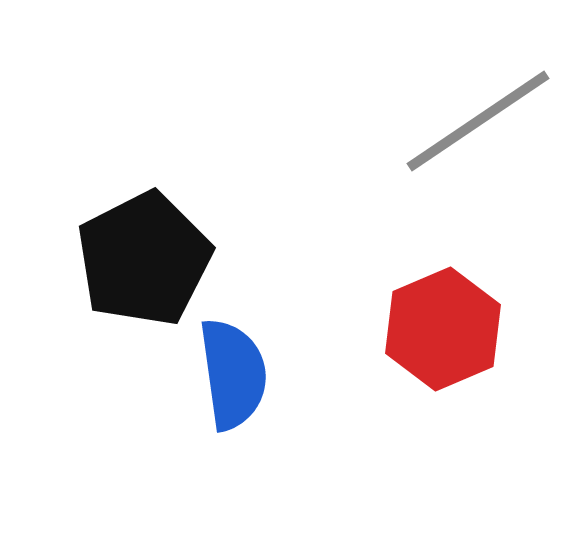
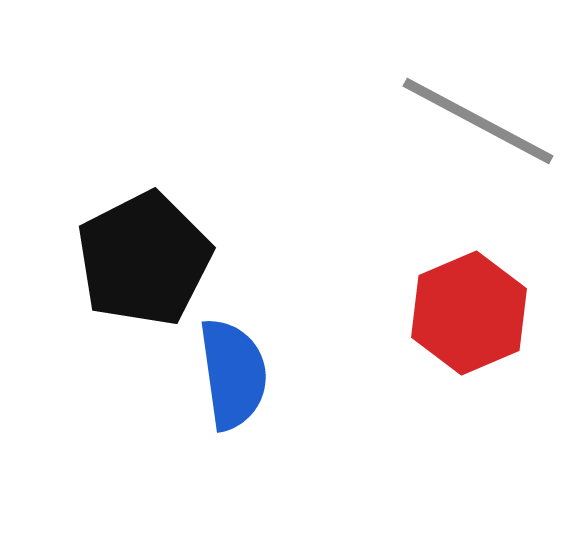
gray line: rotated 62 degrees clockwise
red hexagon: moved 26 px right, 16 px up
